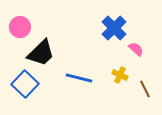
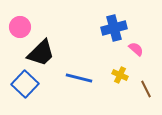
blue cross: rotated 30 degrees clockwise
brown line: moved 1 px right
